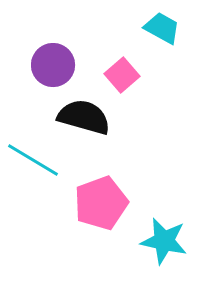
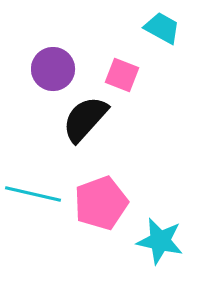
purple circle: moved 4 px down
pink square: rotated 28 degrees counterclockwise
black semicircle: moved 1 px right, 2 px down; rotated 64 degrees counterclockwise
cyan line: moved 34 px down; rotated 18 degrees counterclockwise
cyan star: moved 4 px left
